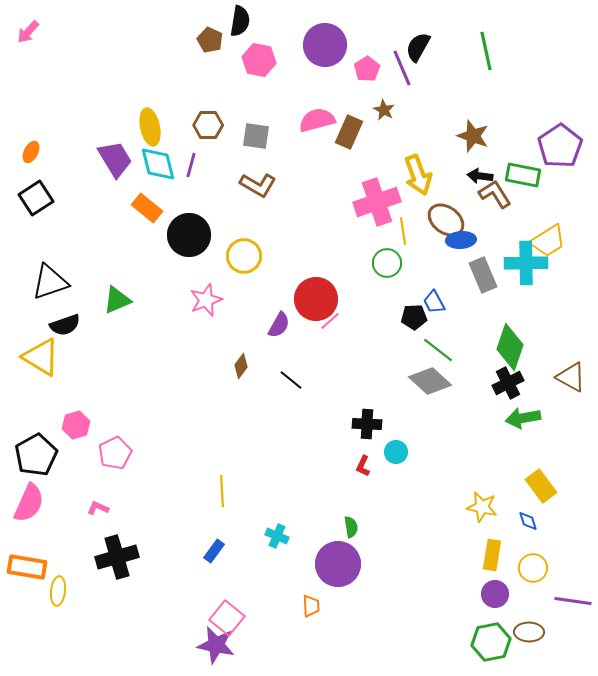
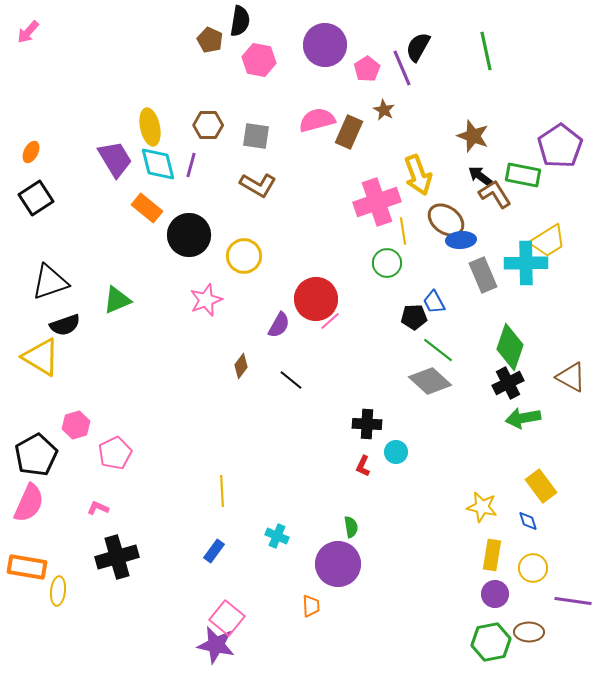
black arrow at (480, 176): rotated 30 degrees clockwise
